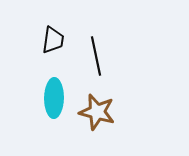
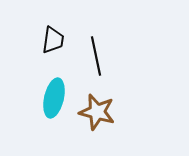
cyan ellipse: rotated 12 degrees clockwise
